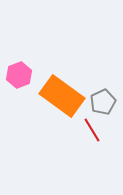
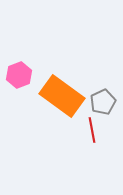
red line: rotated 20 degrees clockwise
